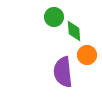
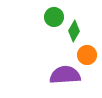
green diamond: rotated 35 degrees clockwise
purple semicircle: moved 2 px right, 3 px down; rotated 92 degrees clockwise
